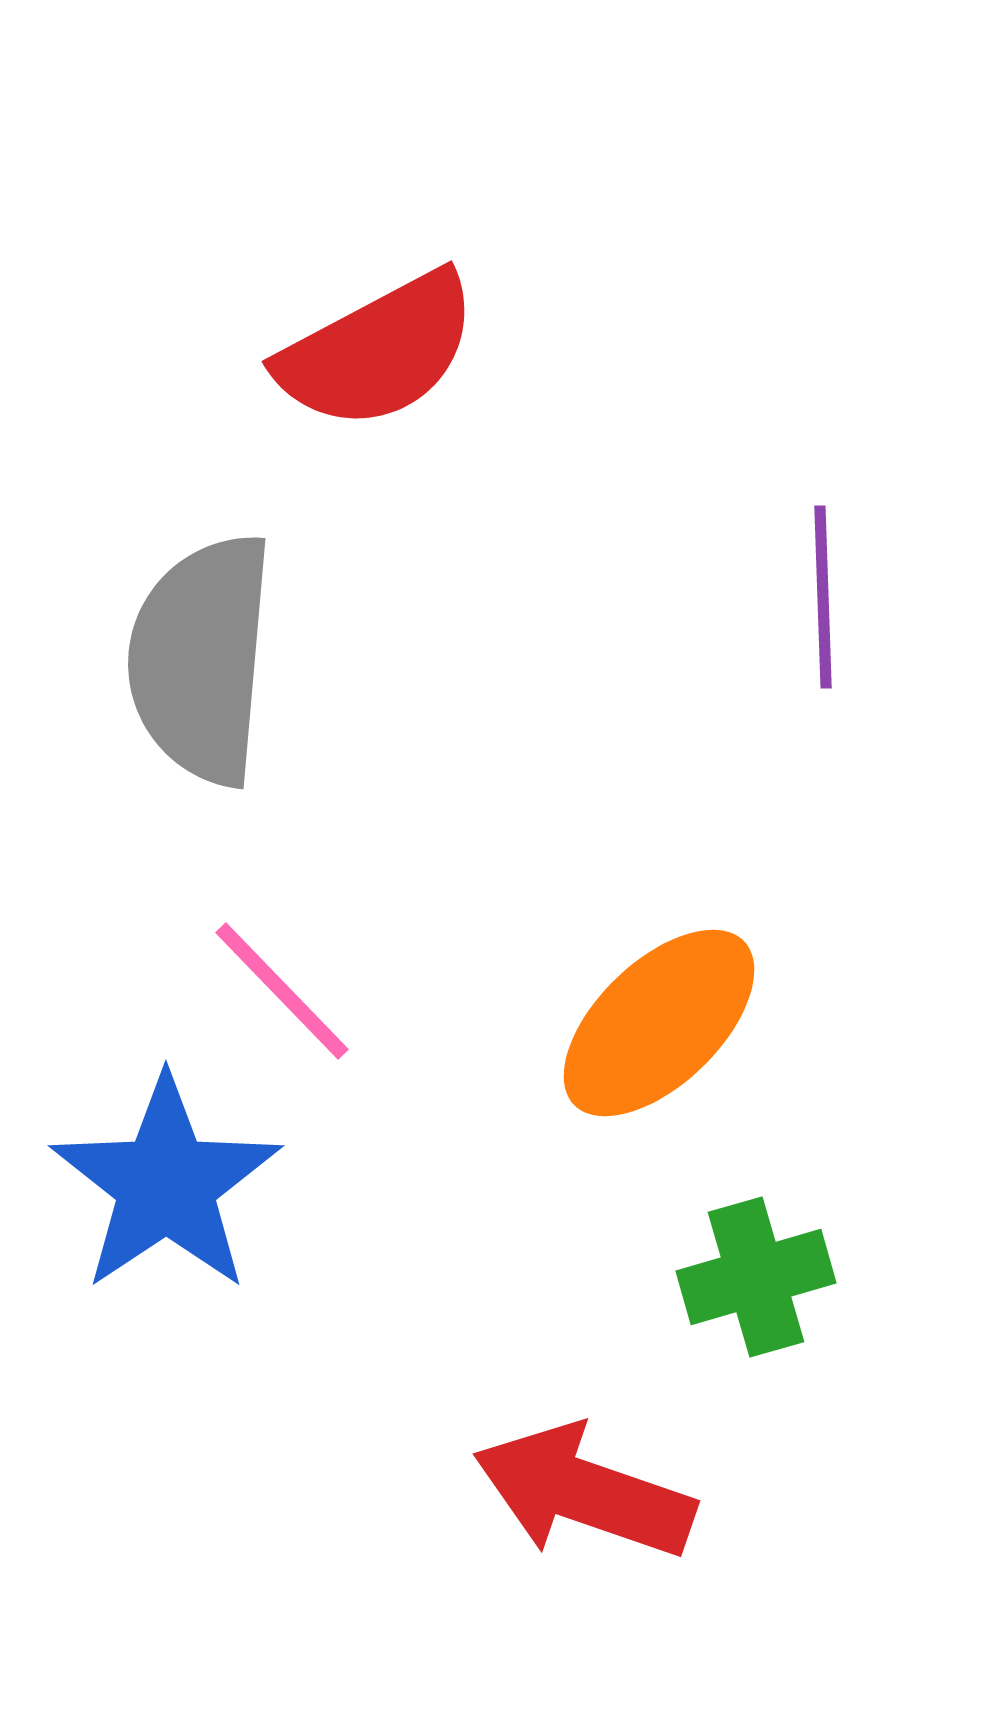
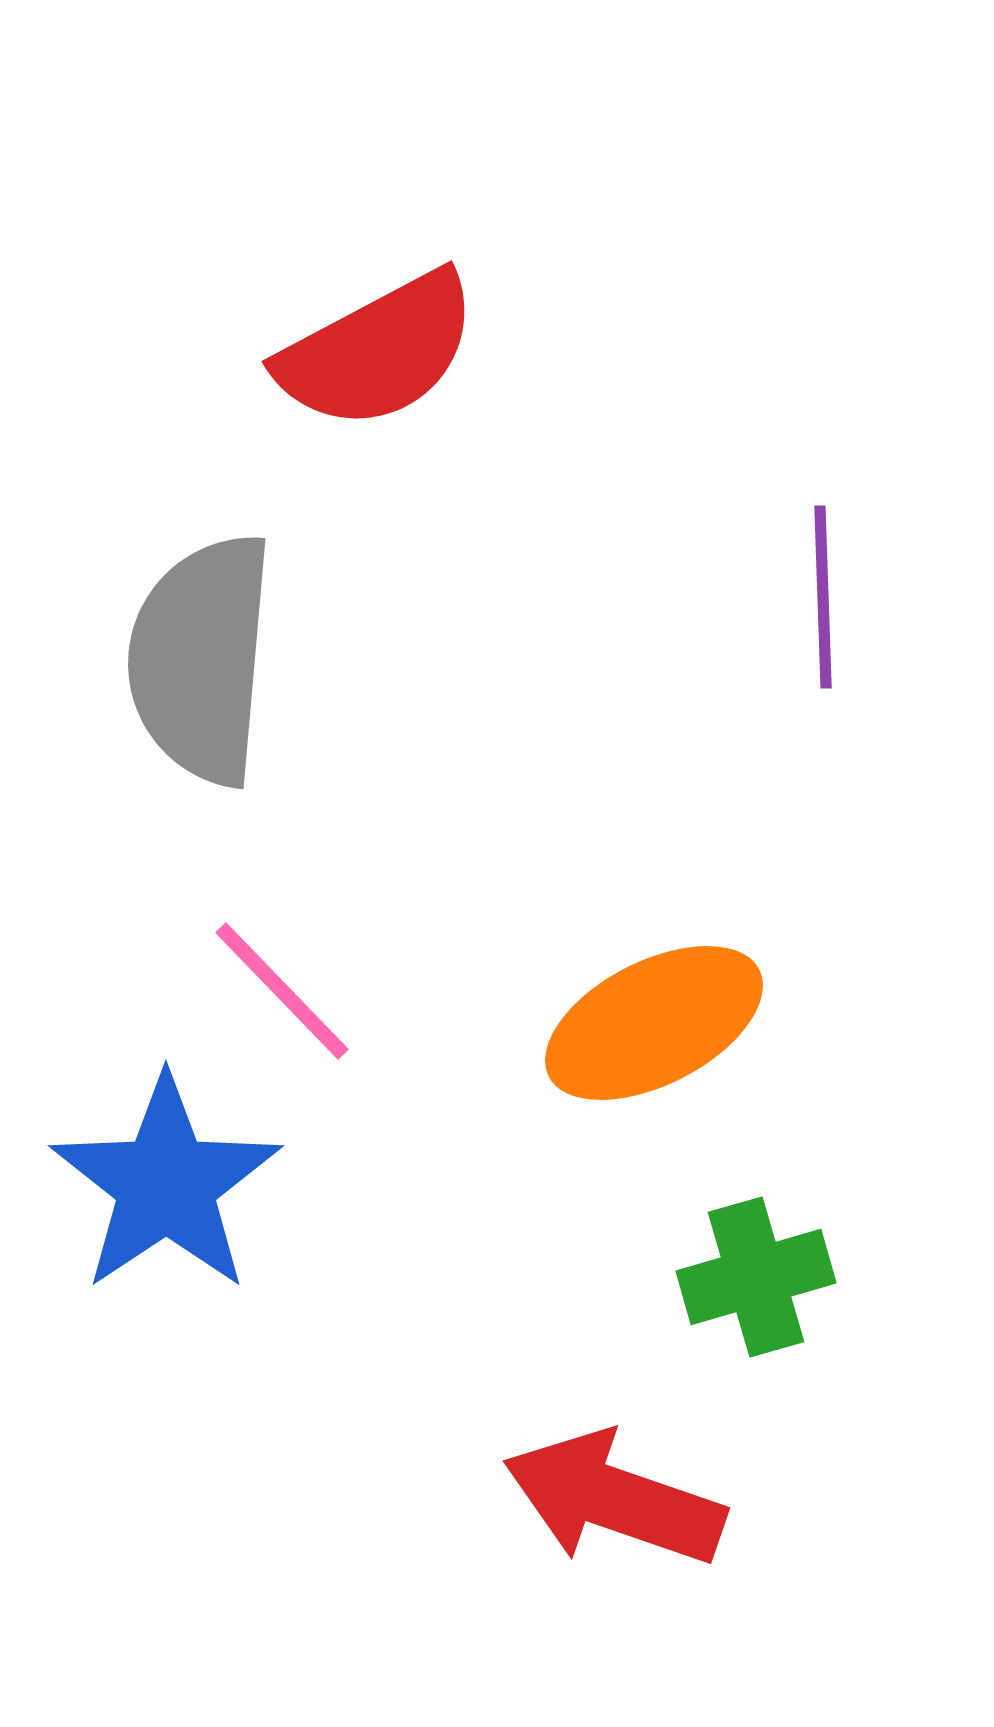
orange ellipse: moved 5 px left; rotated 17 degrees clockwise
red arrow: moved 30 px right, 7 px down
